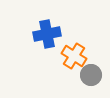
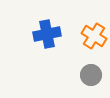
orange cross: moved 20 px right, 20 px up
